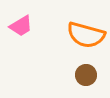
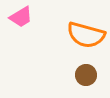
pink trapezoid: moved 9 px up
